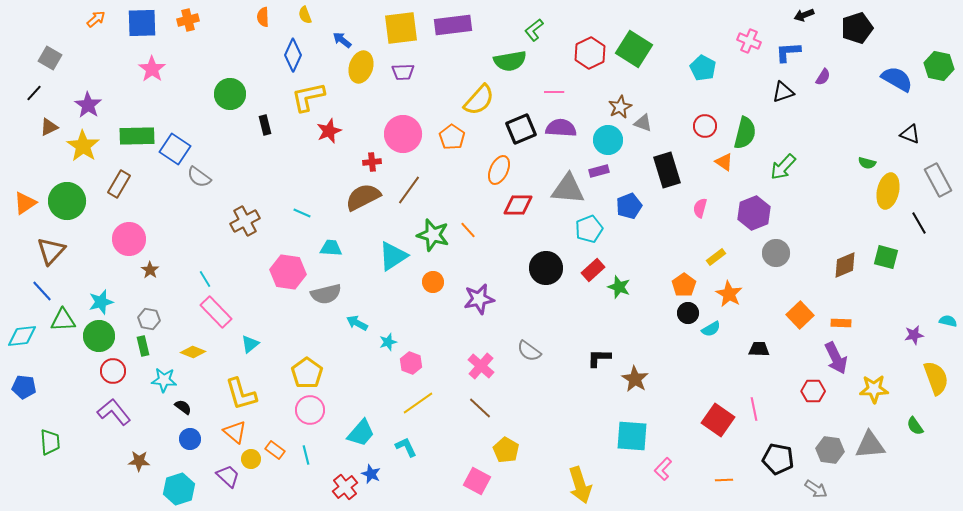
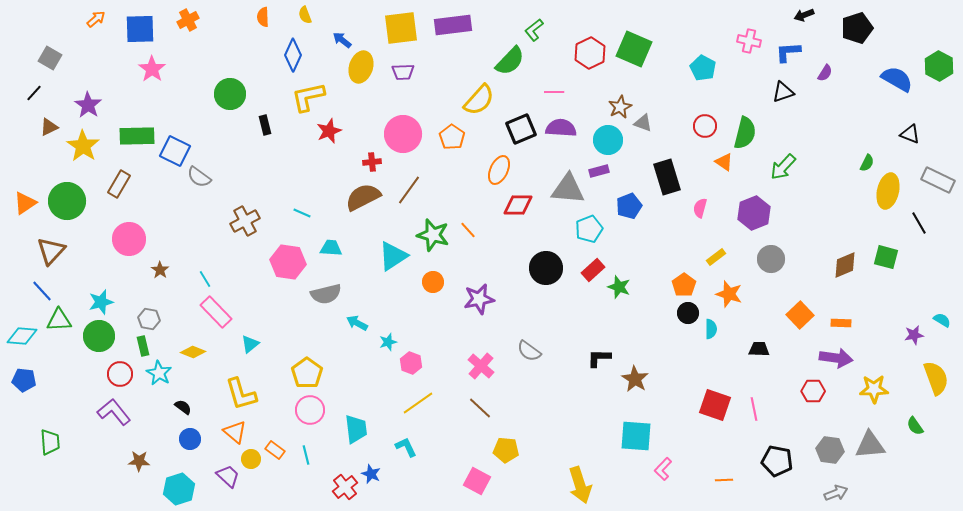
orange cross at (188, 20): rotated 15 degrees counterclockwise
blue square at (142, 23): moved 2 px left, 6 px down
pink cross at (749, 41): rotated 10 degrees counterclockwise
green square at (634, 49): rotated 9 degrees counterclockwise
green semicircle at (510, 61): rotated 36 degrees counterclockwise
green hexagon at (939, 66): rotated 16 degrees clockwise
purple semicircle at (823, 77): moved 2 px right, 4 px up
blue square at (175, 149): moved 2 px down; rotated 8 degrees counterclockwise
green semicircle at (867, 163): rotated 78 degrees counterclockwise
black rectangle at (667, 170): moved 7 px down
gray rectangle at (938, 180): rotated 36 degrees counterclockwise
gray circle at (776, 253): moved 5 px left, 6 px down
brown star at (150, 270): moved 10 px right
pink hexagon at (288, 272): moved 10 px up
orange star at (729, 294): rotated 12 degrees counterclockwise
green triangle at (63, 320): moved 4 px left
cyan semicircle at (948, 321): moved 6 px left, 1 px up; rotated 18 degrees clockwise
cyan semicircle at (711, 329): rotated 60 degrees counterclockwise
cyan diamond at (22, 336): rotated 12 degrees clockwise
purple arrow at (836, 358): rotated 56 degrees counterclockwise
red circle at (113, 371): moved 7 px right, 3 px down
cyan star at (164, 380): moved 5 px left, 7 px up; rotated 25 degrees clockwise
blue pentagon at (24, 387): moved 7 px up
red square at (718, 420): moved 3 px left, 15 px up; rotated 16 degrees counterclockwise
cyan trapezoid at (361, 433): moved 5 px left, 4 px up; rotated 48 degrees counterclockwise
cyan square at (632, 436): moved 4 px right
yellow pentagon at (506, 450): rotated 25 degrees counterclockwise
black pentagon at (778, 459): moved 1 px left, 2 px down
gray arrow at (816, 489): moved 20 px right, 4 px down; rotated 55 degrees counterclockwise
